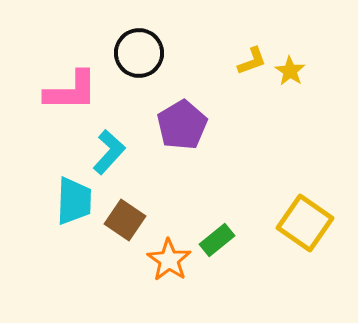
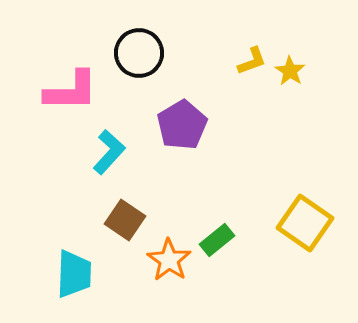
cyan trapezoid: moved 73 px down
